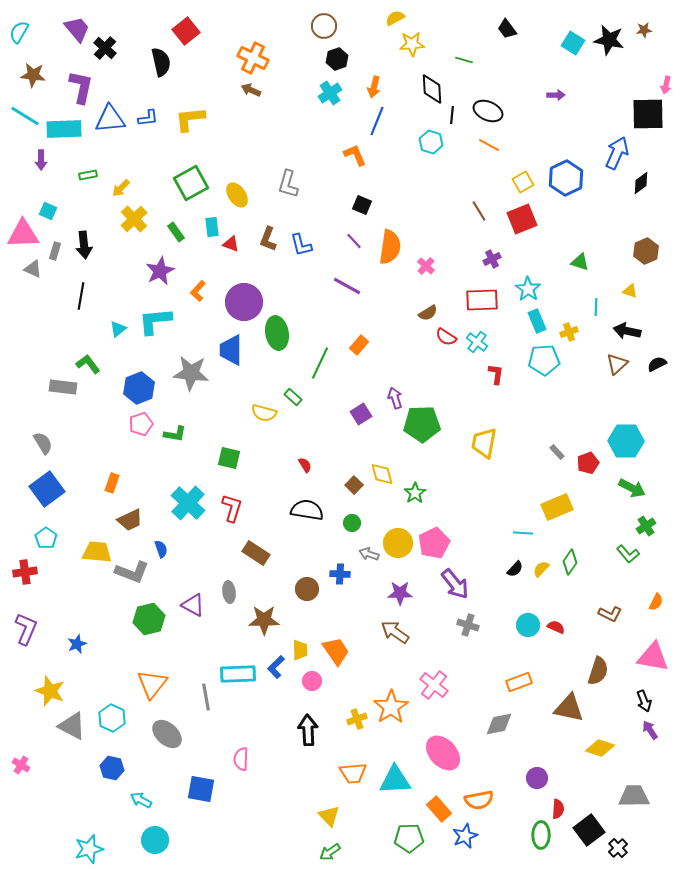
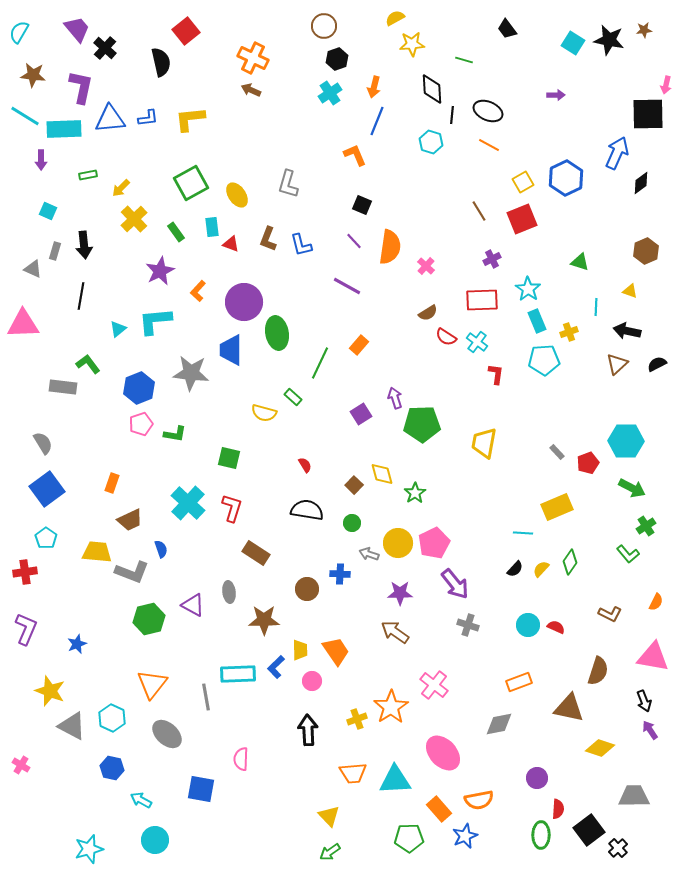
pink triangle at (23, 234): moved 90 px down
